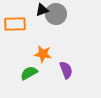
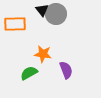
black triangle: rotated 48 degrees counterclockwise
